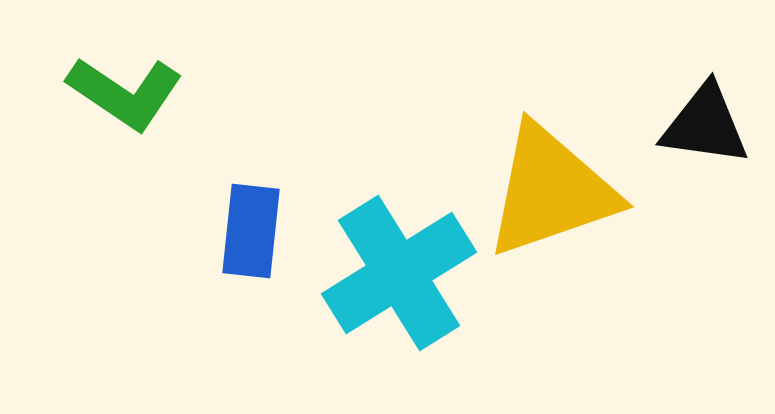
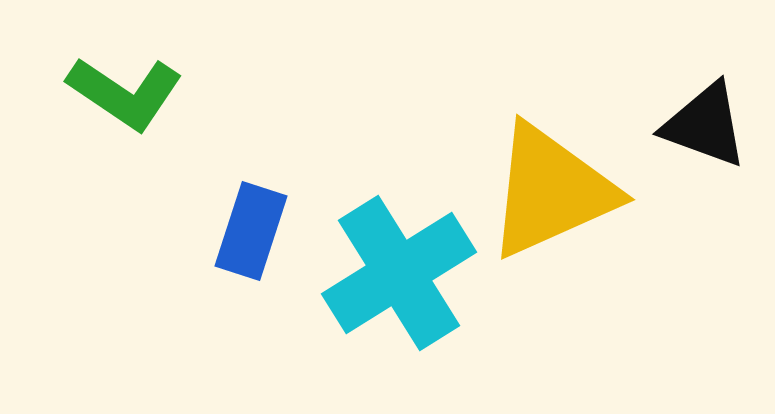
black triangle: rotated 12 degrees clockwise
yellow triangle: rotated 5 degrees counterclockwise
blue rectangle: rotated 12 degrees clockwise
